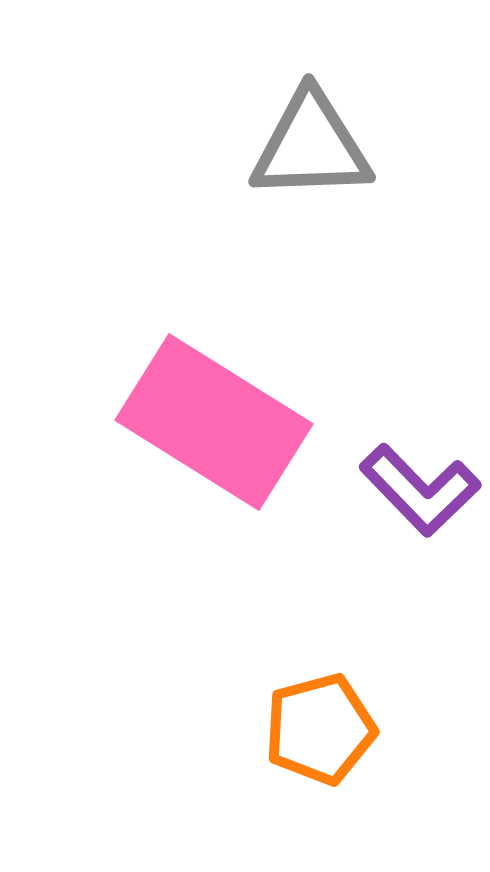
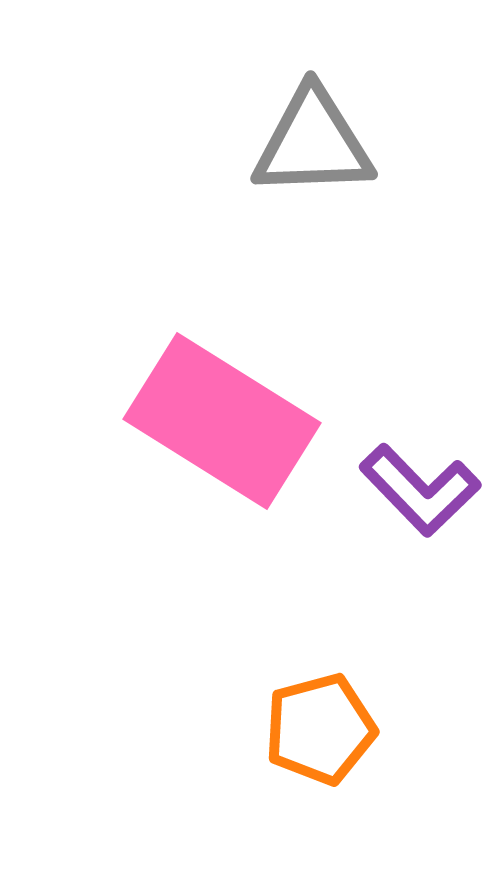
gray triangle: moved 2 px right, 3 px up
pink rectangle: moved 8 px right, 1 px up
